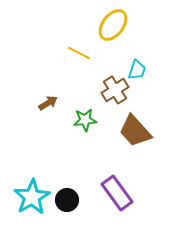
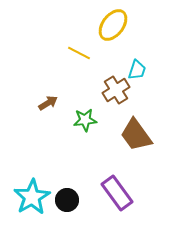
brown cross: moved 1 px right
brown trapezoid: moved 1 px right, 4 px down; rotated 6 degrees clockwise
